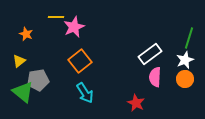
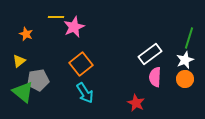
orange square: moved 1 px right, 3 px down
